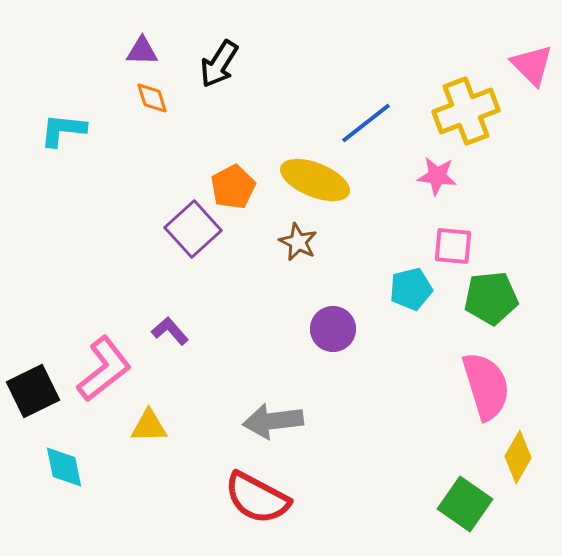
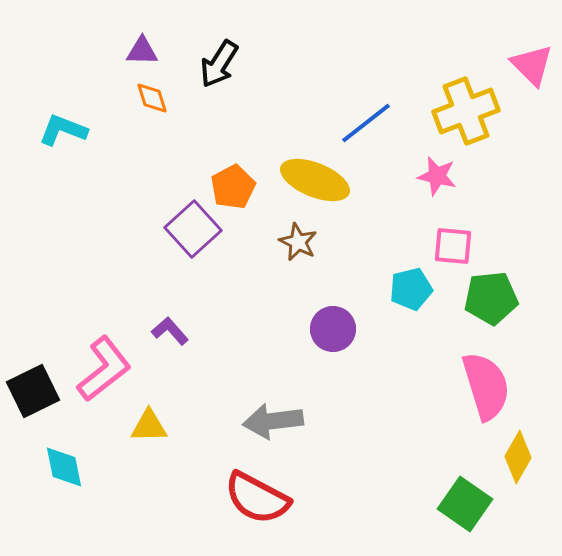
cyan L-shape: rotated 15 degrees clockwise
pink star: rotated 6 degrees clockwise
